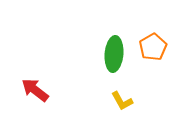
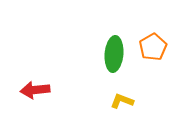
red arrow: rotated 44 degrees counterclockwise
yellow L-shape: rotated 140 degrees clockwise
